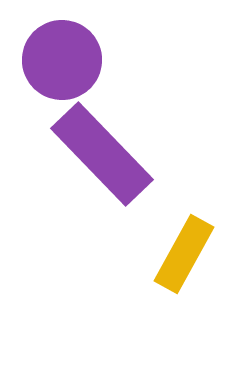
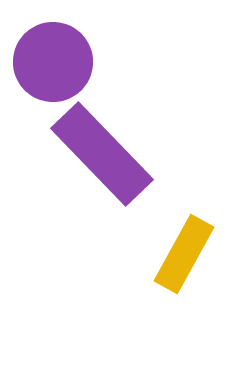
purple circle: moved 9 px left, 2 px down
